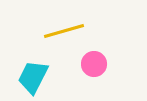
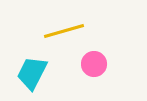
cyan trapezoid: moved 1 px left, 4 px up
